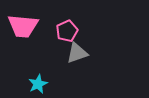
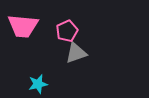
gray triangle: moved 1 px left
cyan star: rotated 12 degrees clockwise
